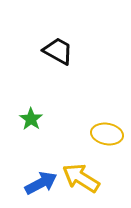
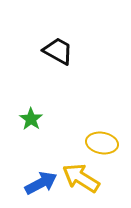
yellow ellipse: moved 5 px left, 9 px down
